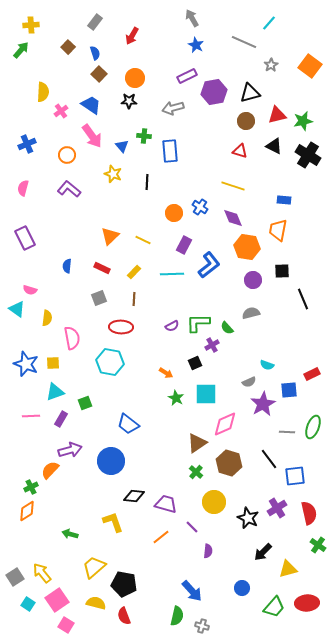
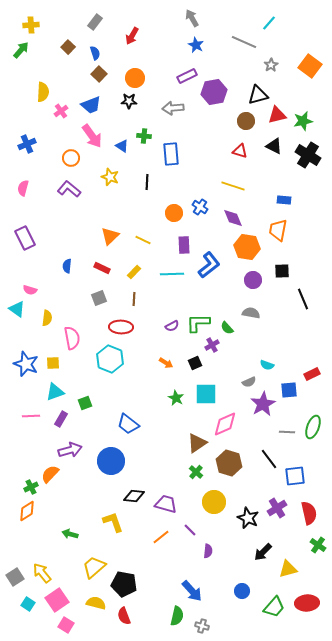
black triangle at (250, 93): moved 8 px right, 2 px down
blue trapezoid at (91, 105): rotated 125 degrees clockwise
gray arrow at (173, 108): rotated 10 degrees clockwise
blue triangle at (122, 146): rotated 16 degrees counterclockwise
blue rectangle at (170, 151): moved 1 px right, 3 px down
orange circle at (67, 155): moved 4 px right, 3 px down
yellow star at (113, 174): moved 3 px left, 3 px down
purple rectangle at (184, 245): rotated 30 degrees counterclockwise
gray semicircle at (251, 313): rotated 24 degrees clockwise
cyan hexagon at (110, 362): moved 3 px up; rotated 12 degrees clockwise
orange arrow at (166, 373): moved 10 px up
orange semicircle at (50, 470): moved 4 px down
purple line at (192, 527): moved 2 px left, 3 px down
blue circle at (242, 588): moved 3 px down
